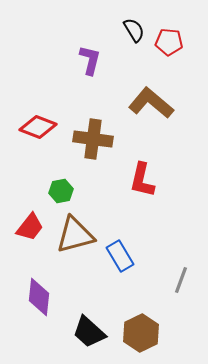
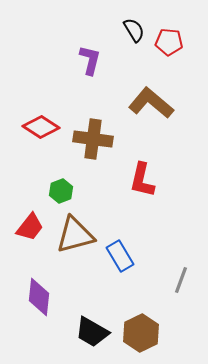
red diamond: moved 3 px right; rotated 12 degrees clockwise
green hexagon: rotated 10 degrees counterclockwise
black trapezoid: moved 3 px right; rotated 12 degrees counterclockwise
